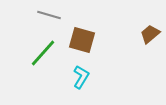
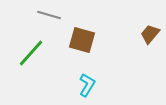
brown trapezoid: rotated 10 degrees counterclockwise
green line: moved 12 px left
cyan L-shape: moved 6 px right, 8 px down
